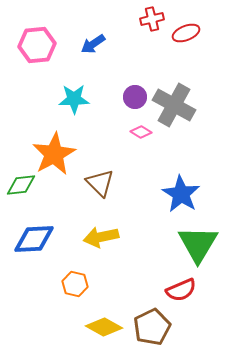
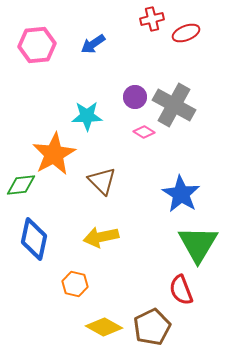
cyan star: moved 13 px right, 17 px down
pink diamond: moved 3 px right
brown triangle: moved 2 px right, 2 px up
blue diamond: rotated 75 degrees counterclockwise
red semicircle: rotated 92 degrees clockwise
